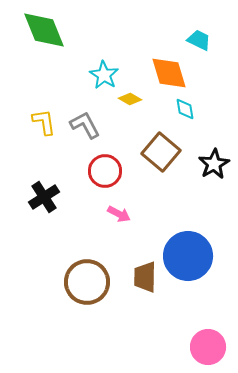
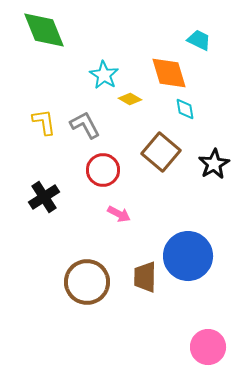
red circle: moved 2 px left, 1 px up
